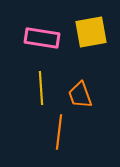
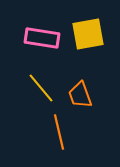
yellow square: moved 3 px left, 2 px down
yellow line: rotated 36 degrees counterclockwise
orange line: rotated 20 degrees counterclockwise
